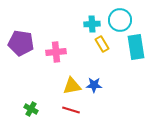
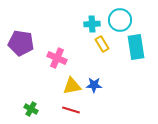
pink cross: moved 1 px right, 6 px down; rotated 30 degrees clockwise
